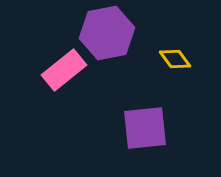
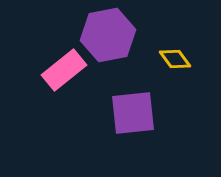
purple hexagon: moved 1 px right, 2 px down
purple square: moved 12 px left, 15 px up
